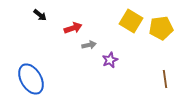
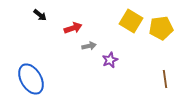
gray arrow: moved 1 px down
